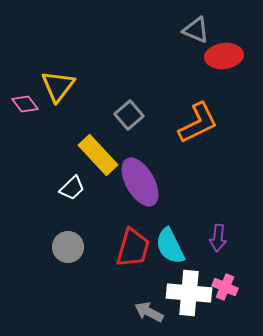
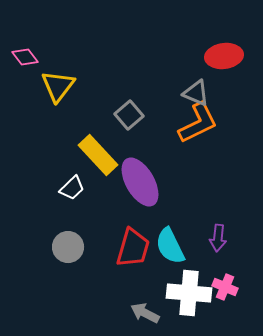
gray triangle: moved 63 px down
pink diamond: moved 47 px up
gray arrow: moved 4 px left, 1 px down
